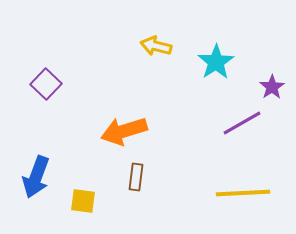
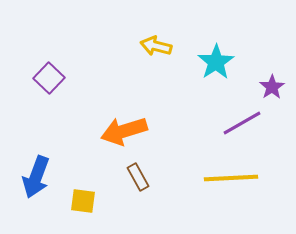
purple square: moved 3 px right, 6 px up
brown rectangle: moved 2 px right; rotated 36 degrees counterclockwise
yellow line: moved 12 px left, 15 px up
